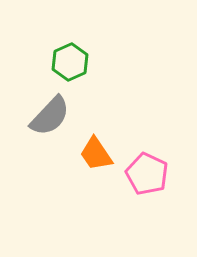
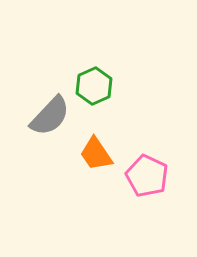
green hexagon: moved 24 px right, 24 px down
pink pentagon: moved 2 px down
